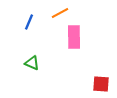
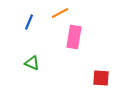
pink rectangle: rotated 10 degrees clockwise
red square: moved 6 px up
